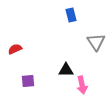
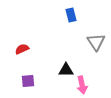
red semicircle: moved 7 px right
